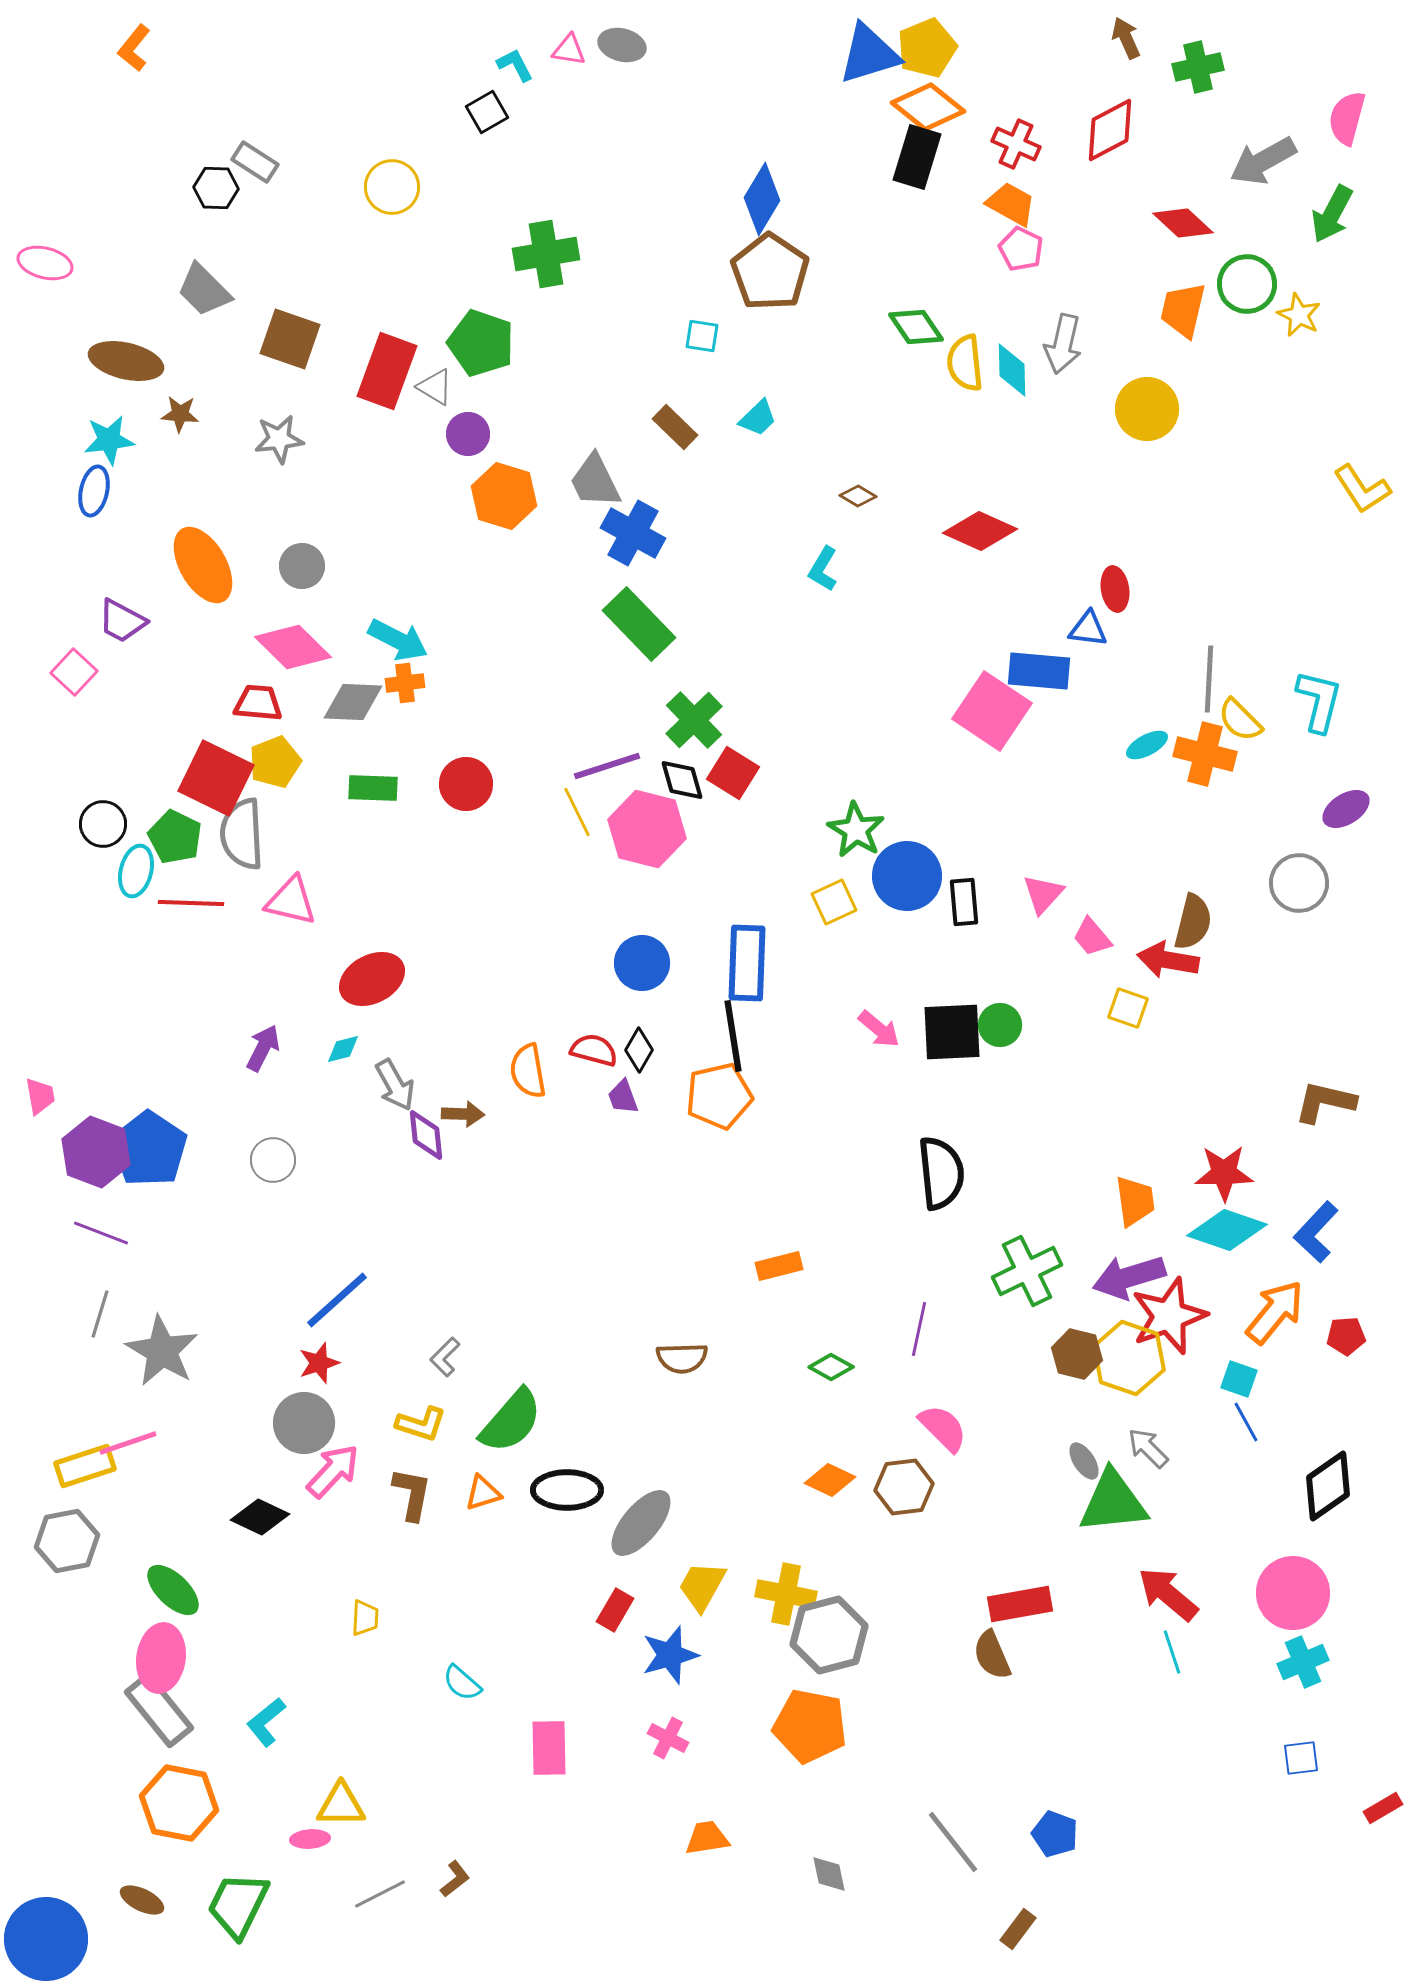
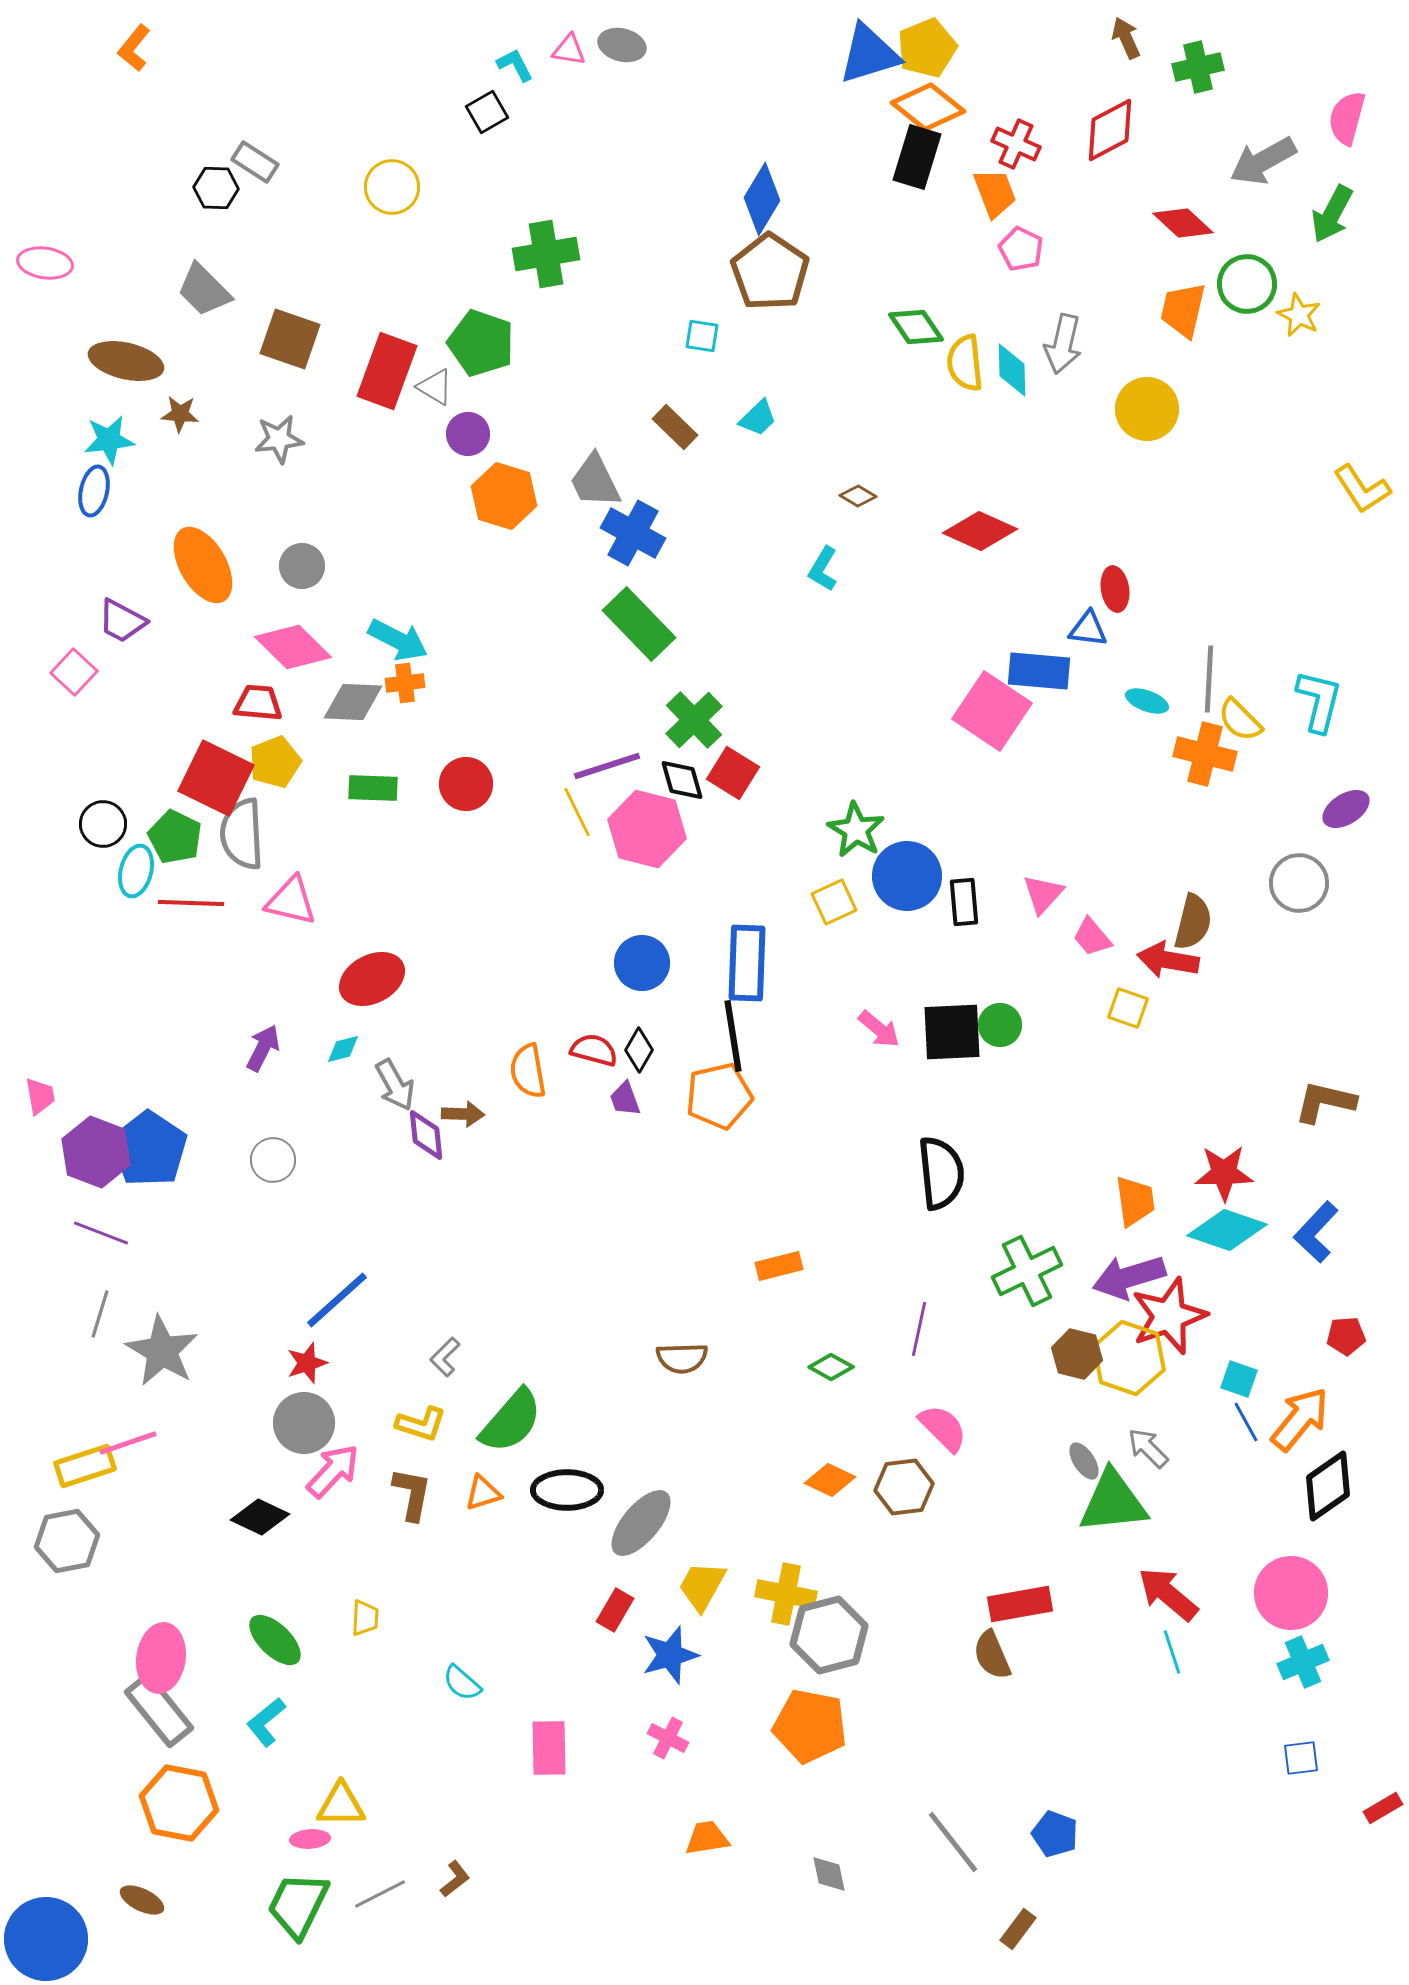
orange trapezoid at (1011, 204): moved 16 px left, 11 px up; rotated 40 degrees clockwise
pink ellipse at (45, 263): rotated 6 degrees counterclockwise
cyan ellipse at (1147, 745): moved 44 px up; rotated 48 degrees clockwise
purple trapezoid at (623, 1097): moved 2 px right, 2 px down
orange arrow at (1275, 1312): moved 25 px right, 107 px down
red star at (319, 1363): moved 12 px left
green ellipse at (173, 1590): moved 102 px right, 50 px down
pink circle at (1293, 1593): moved 2 px left
green trapezoid at (238, 1905): moved 60 px right
